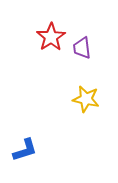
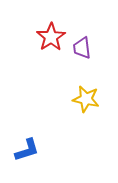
blue L-shape: moved 2 px right
